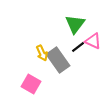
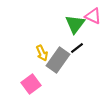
pink triangle: moved 25 px up
black line: moved 1 px left, 1 px down
gray rectangle: rotated 70 degrees clockwise
pink square: rotated 24 degrees clockwise
